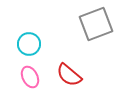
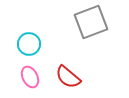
gray square: moved 5 px left, 2 px up
red semicircle: moved 1 px left, 2 px down
